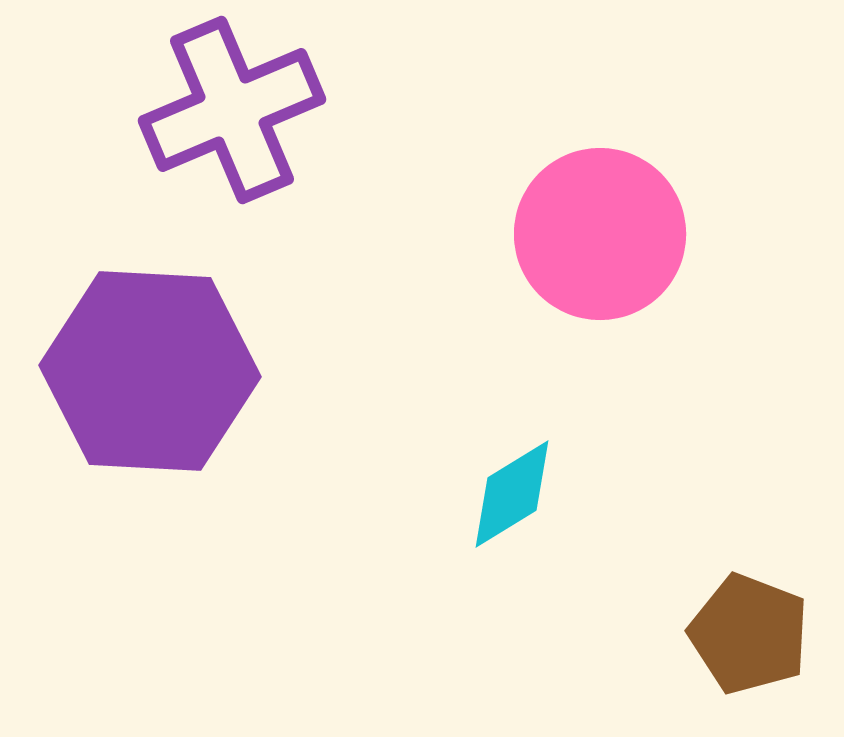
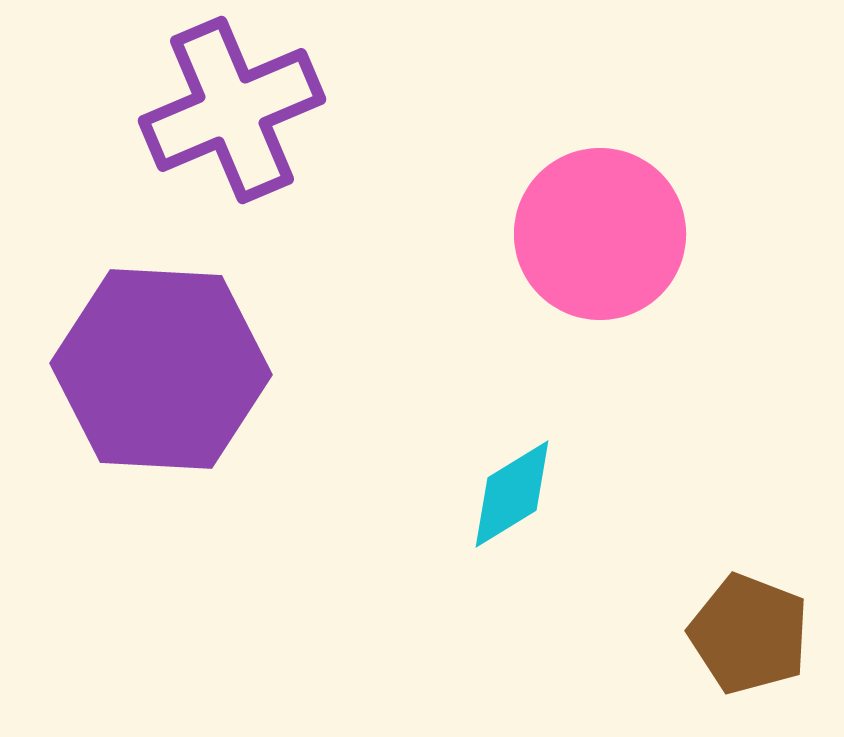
purple hexagon: moved 11 px right, 2 px up
